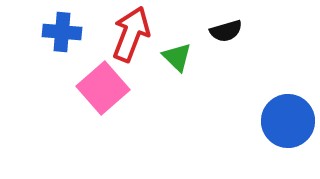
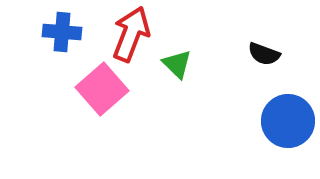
black semicircle: moved 38 px right, 23 px down; rotated 36 degrees clockwise
green triangle: moved 7 px down
pink square: moved 1 px left, 1 px down
